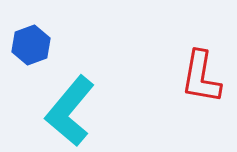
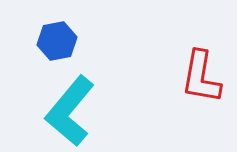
blue hexagon: moved 26 px right, 4 px up; rotated 9 degrees clockwise
